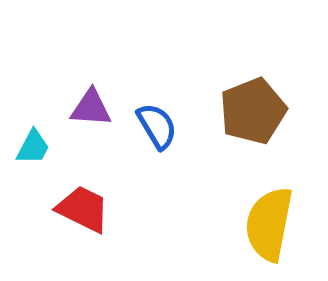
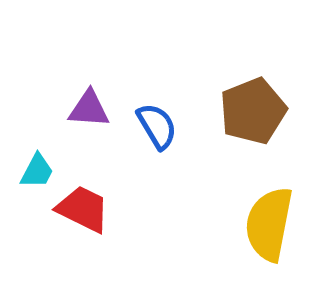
purple triangle: moved 2 px left, 1 px down
cyan trapezoid: moved 4 px right, 24 px down
